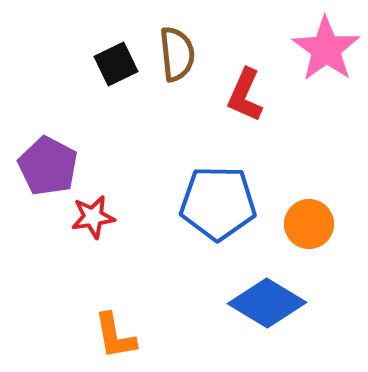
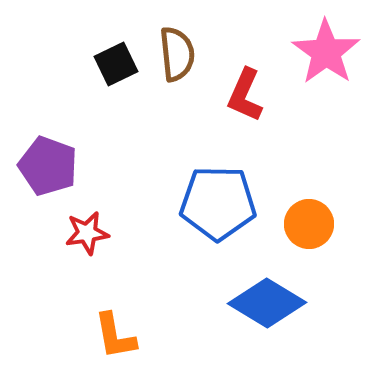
pink star: moved 3 px down
purple pentagon: rotated 8 degrees counterclockwise
red star: moved 6 px left, 16 px down
